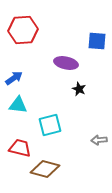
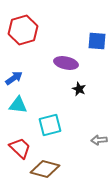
red hexagon: rotated 12 degrees counterclockwise
red trapezoid: rotated 30 degrees clockwise
